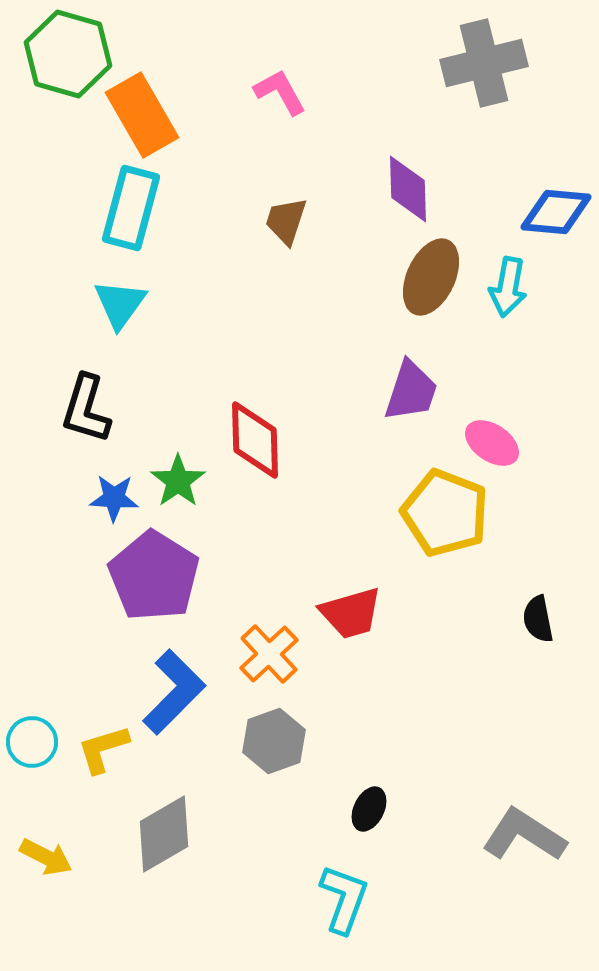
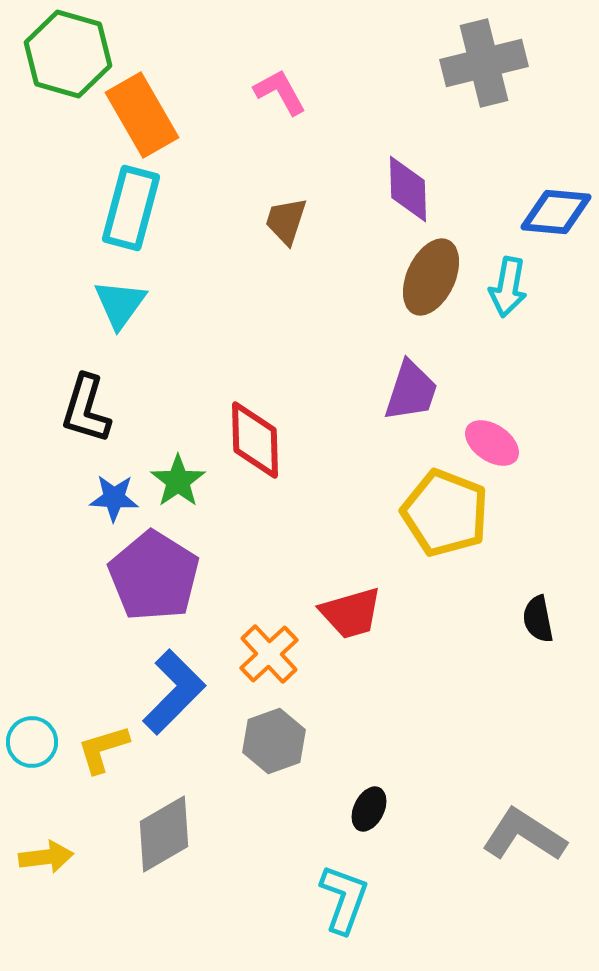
yellow arrow: rotated 34 degrees counterclockwise
